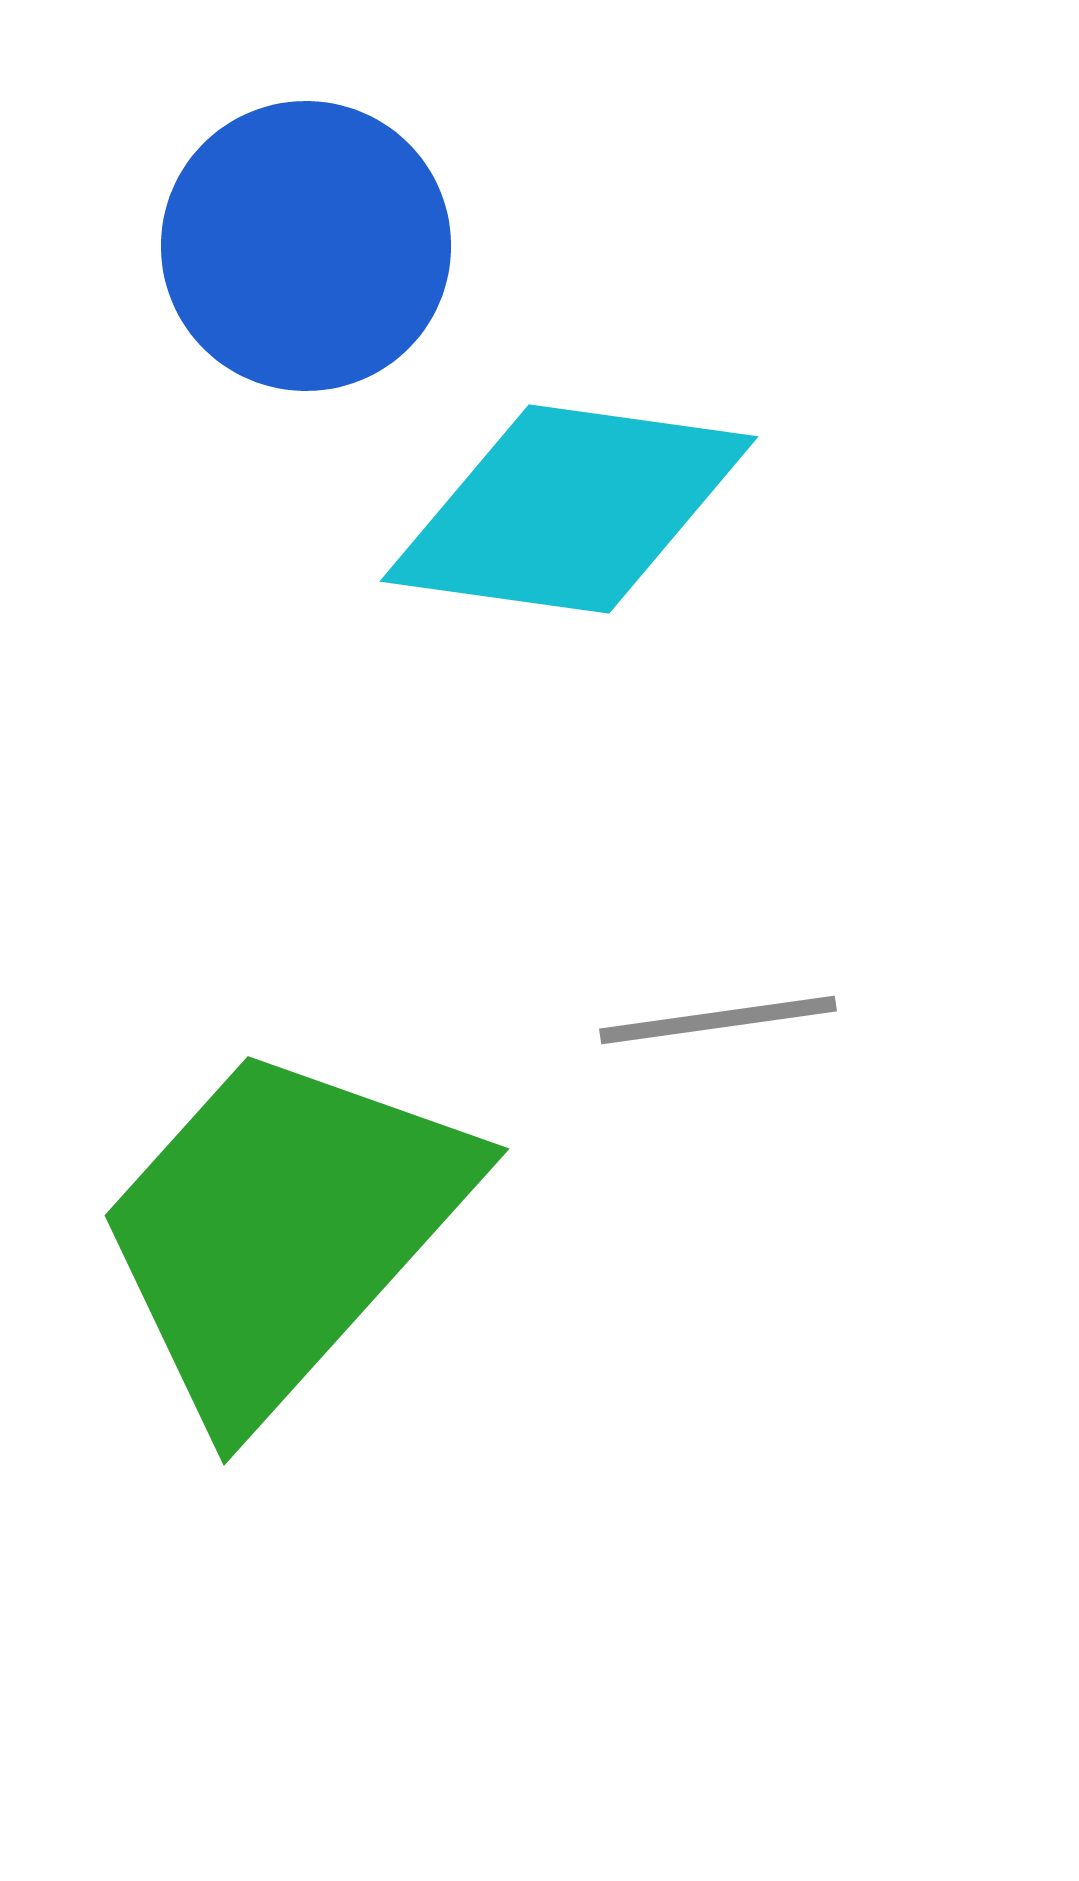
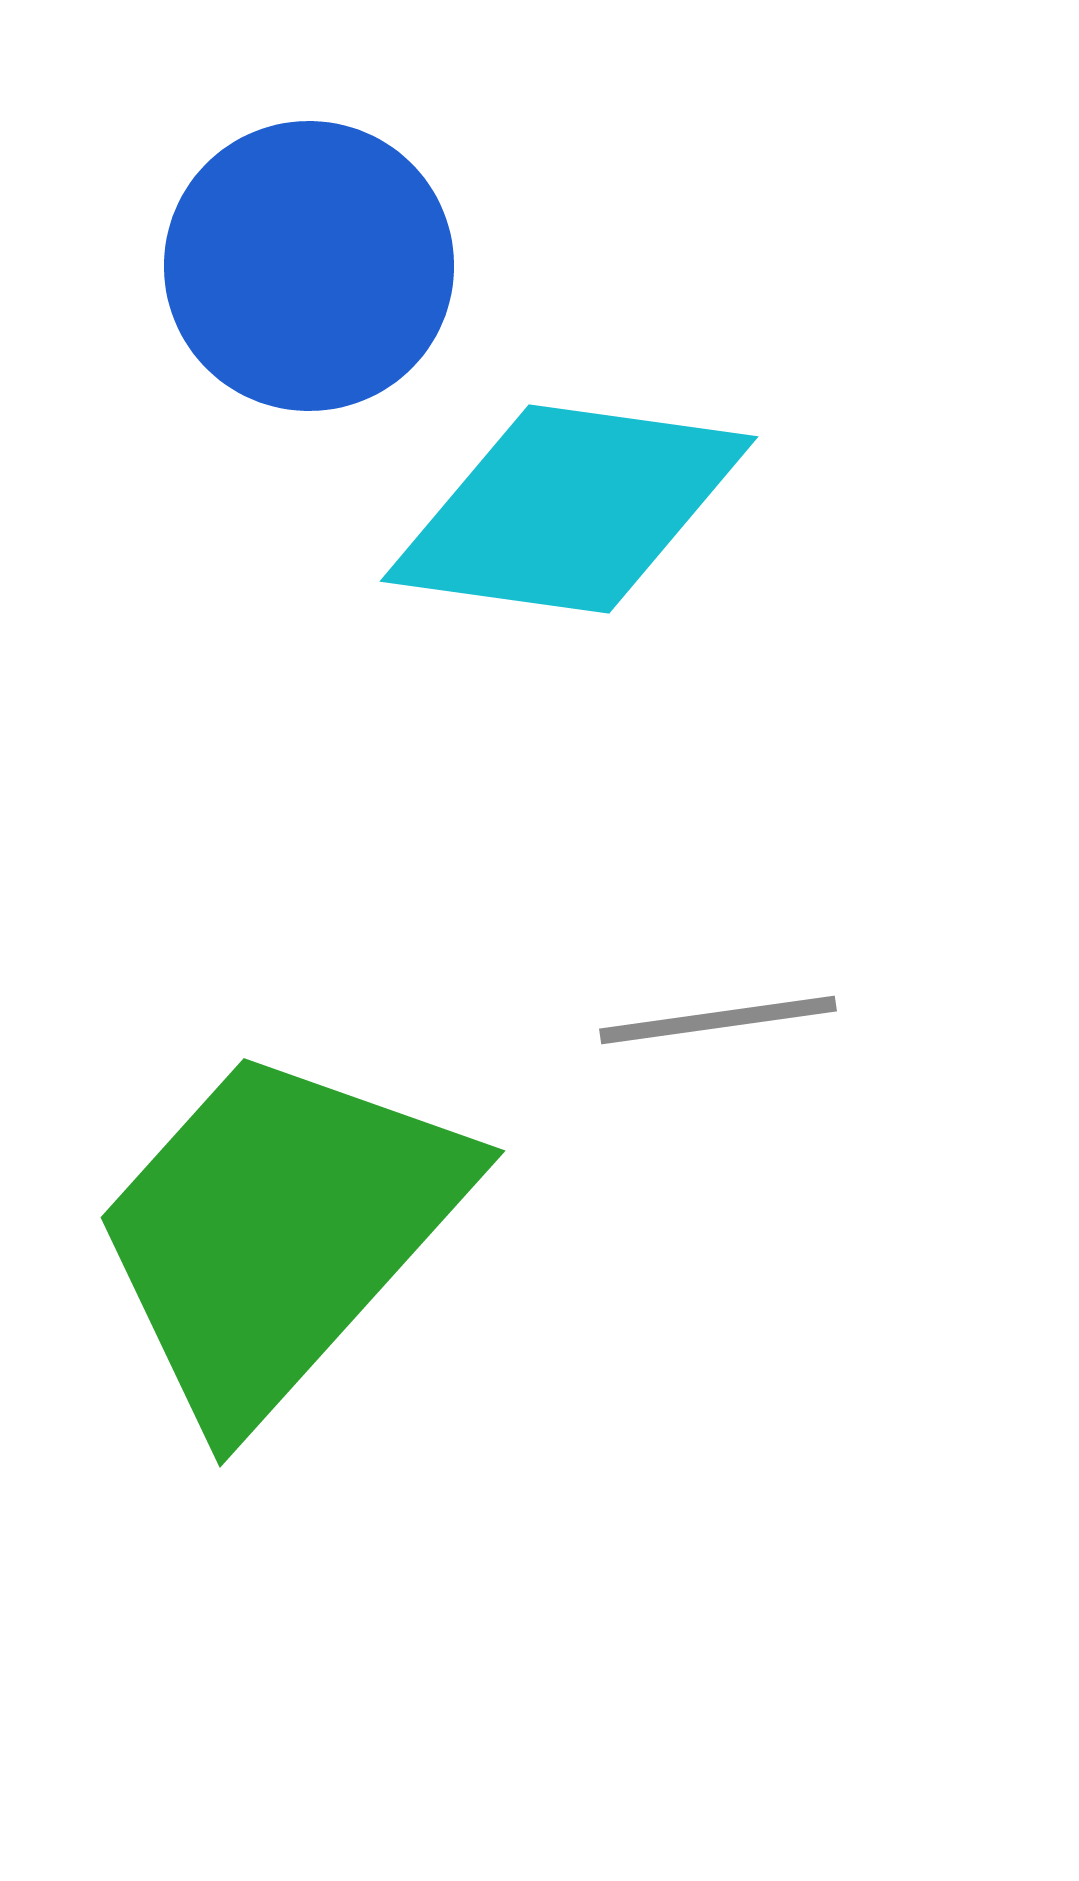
blue circle: moved 3 px right, 20 px down
green trapezoid: moved 4 px left, 2 px down
